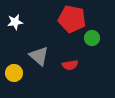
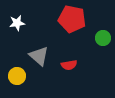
white star: moved 2 px right, 1 px down
green circle: moved 11 px right
red semicircle: moved 1 px left
yellow circle: moved 3 px right, 3 px down
